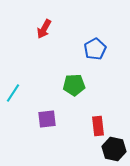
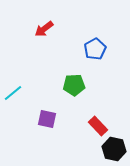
red arrow: rotated 24 degrees clockwise
cyan line: rotated 18 degrees clockwise
purple square: rotated 18 degrees clockwise
red rectangle: rotated 36 degrees counterclockwise
